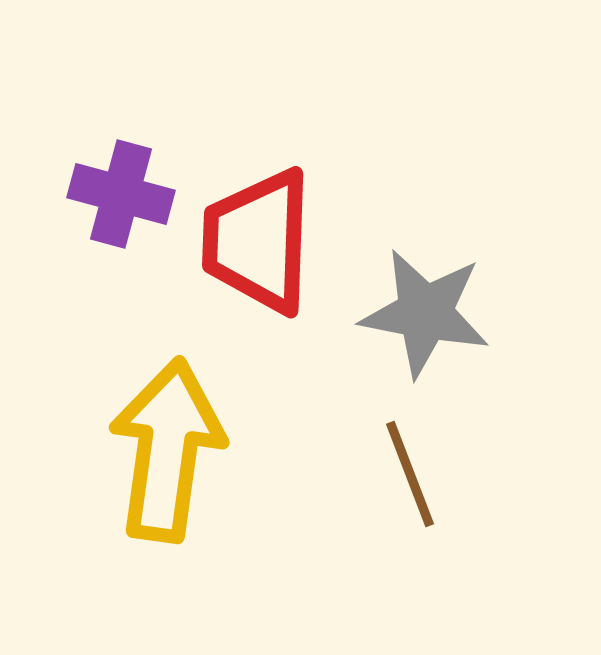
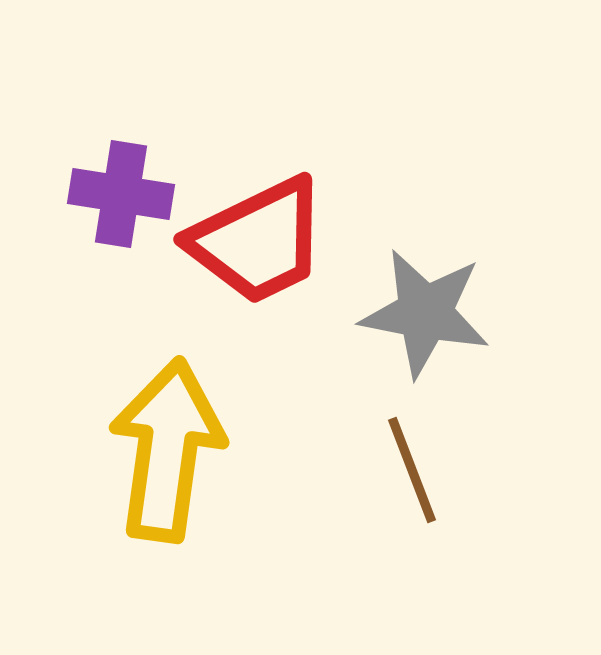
purple cross: rotated 6 degrees counterclockwise
red trapezoid: rotated 118 degrees counterclockwise
brown line: moved 2 px right, 4 px up
